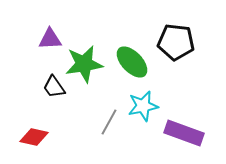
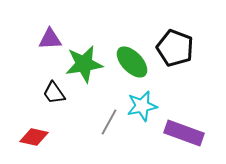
black pentagon: moved 1 px left, 6 px down; rotated 15 degrees clockwise
black trapezoid: moved 6 px down
cyan star: moved 1 px left
